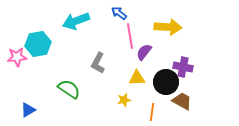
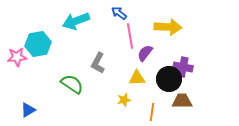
purple semicircle: moved 1 px right, 1 px down
black circle: moved 3 px right, 3 px up
green semicircle: moved 3 px right, 5 px up
brown trapezoid: rotated 30 degrees counterclockwise
